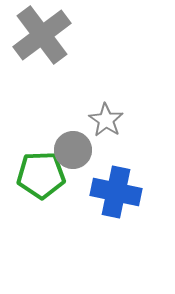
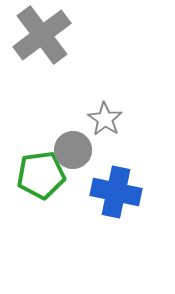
gray star: moved 1 px left, 1 px up
green pentagon: rotated 6 degrees counterclockwise
